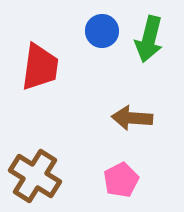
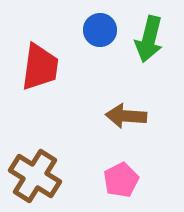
blue circle: moved 2 px left, 1 px up
brown arrow: moved 6 px left, 2 px up
